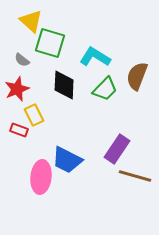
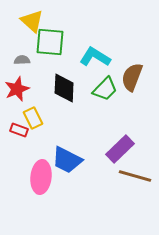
yellow triangle: moved 1 px right
green square: moved 1 px up; rotated 12 degrees counterclockwise
gray semicircle: rotated 140 degrees clockwise
brown semicircle: moved 5 px left, 1 px down
black diamond: moved 3 px down
yellow rectangle: moved 1 px left, 3 px down
purple rectangle: moved 3 px right; rotated 12 degrees clockwise
